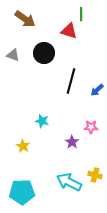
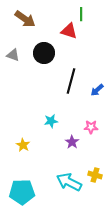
cyan star: moved 9 px right; rotated 24 degrees counterclockwise
yellow star: moved 1 px up
